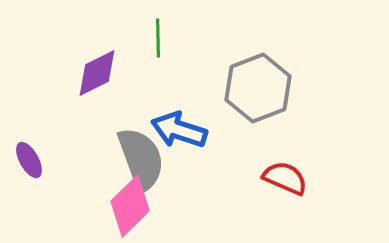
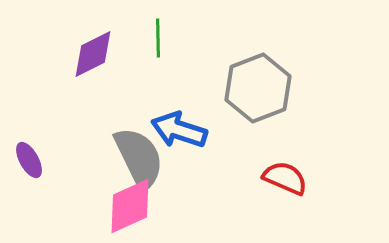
purple diamond: moved 4 px left, 19 px up
gray semicircle: moved 2 px left, 1 px up; rotated 6 degrees counterclockwise
pink diamond: rotated 20 degrees clockwise
